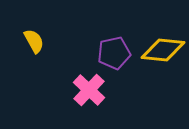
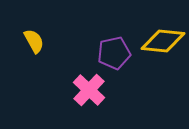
yellow diamond: moved 9 px up
